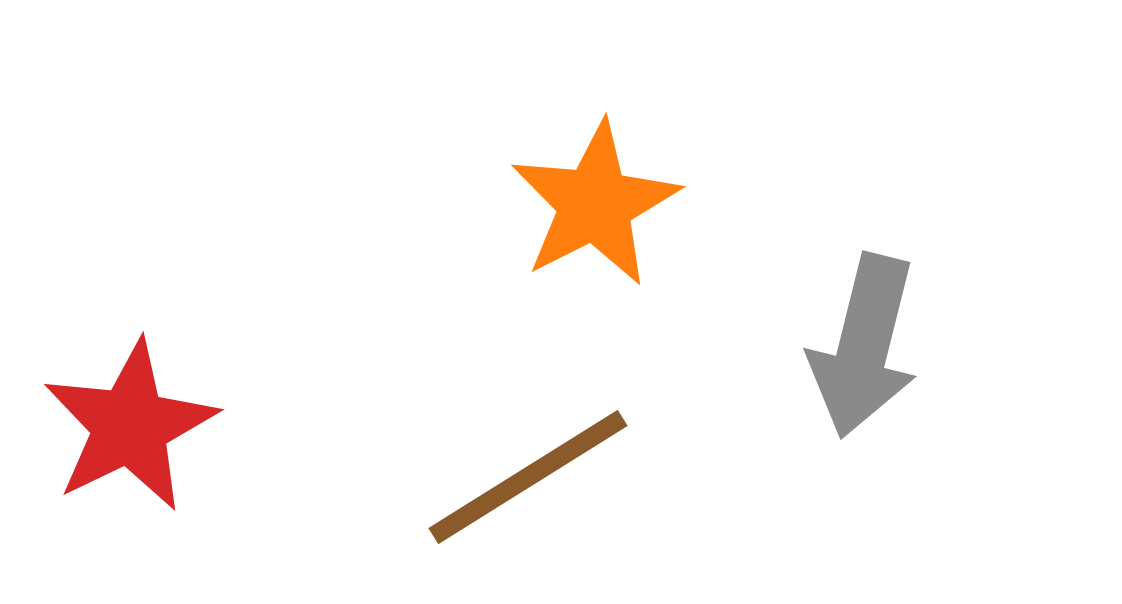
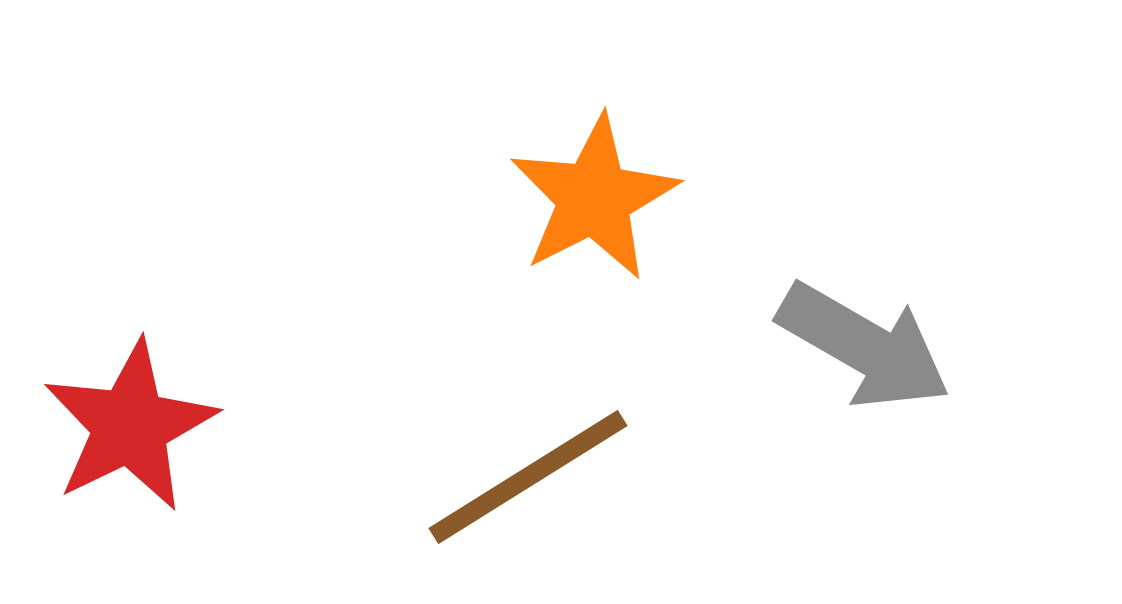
orange star: moved 1 px left, 6 px up
gray arrow: rotated 74 degrees counterclockwise
